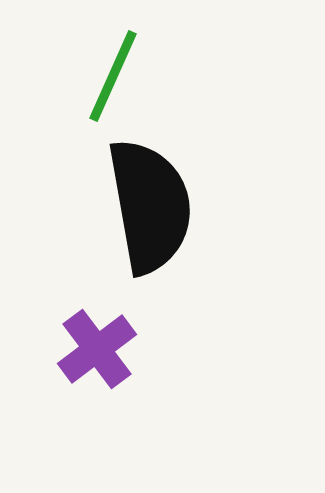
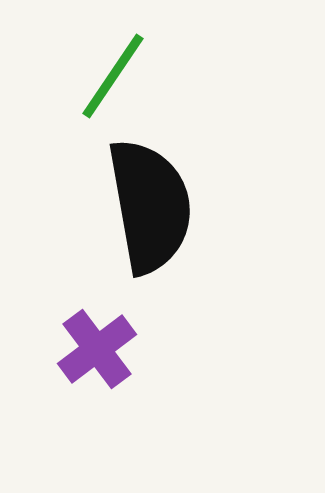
green line: rotated 10 degrees clockwise
